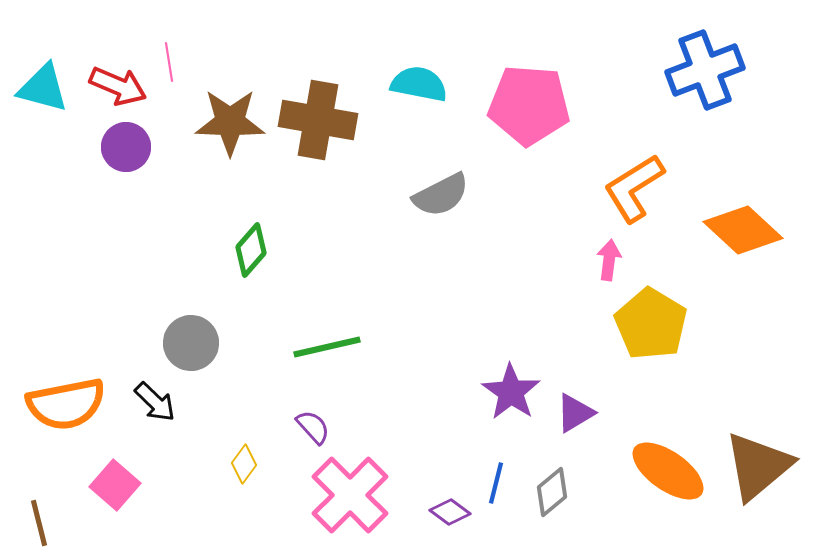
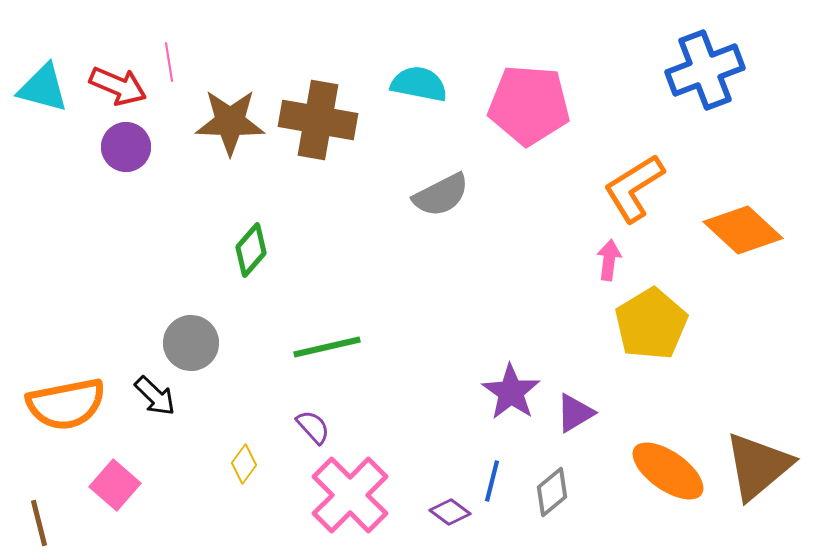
yellow pentagon: rotated 10 degrees clockwise
black arrow: moved 6 px up
blue line: moved 4 px left, 2 px up
